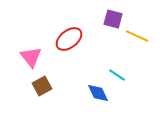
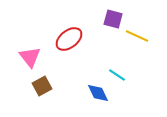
pink triangle: moved 1 px left
